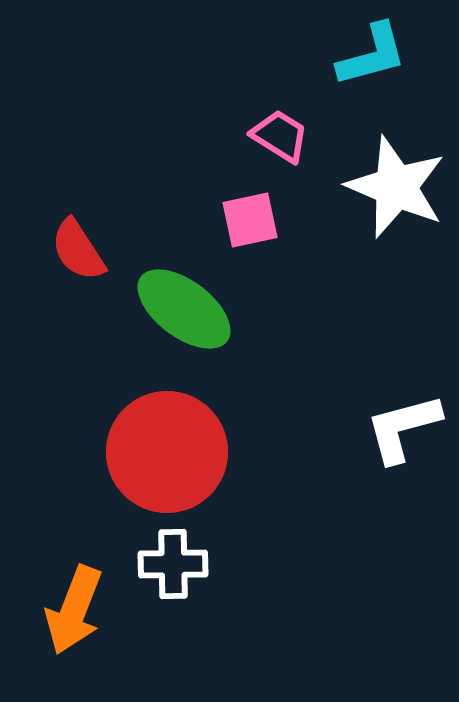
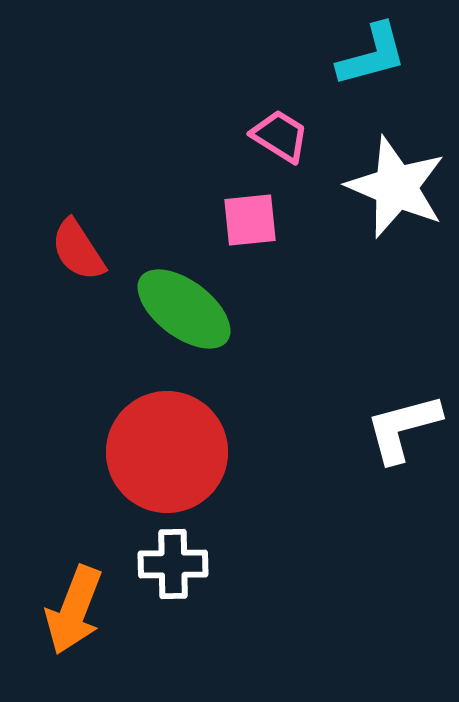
pink square: rotated 6 degrees clockwise
